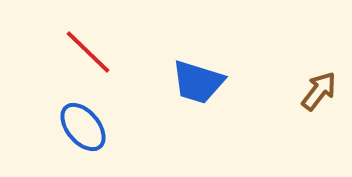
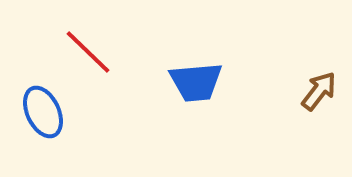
blue trapezoid: moved 2 px left; rotated 22 degrees counterclockwise
blue ellipse: moved 40 px left, 15 px up; rotated 15 degrees clockwise
